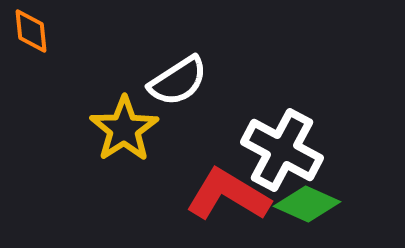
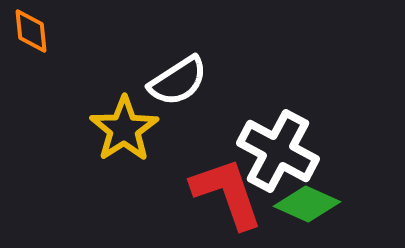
white cross: moved 4 px left, 1 px down
red L-shape: moved 1 px left, 2 px up; rotated 40 degrees clockwise
